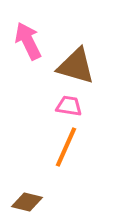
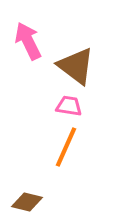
brown triangle: rotated 21 degrees clockwise
